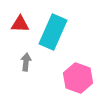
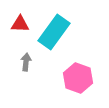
cyan rectangle: moved 1 px right; rotated 12 degrees clockwise
